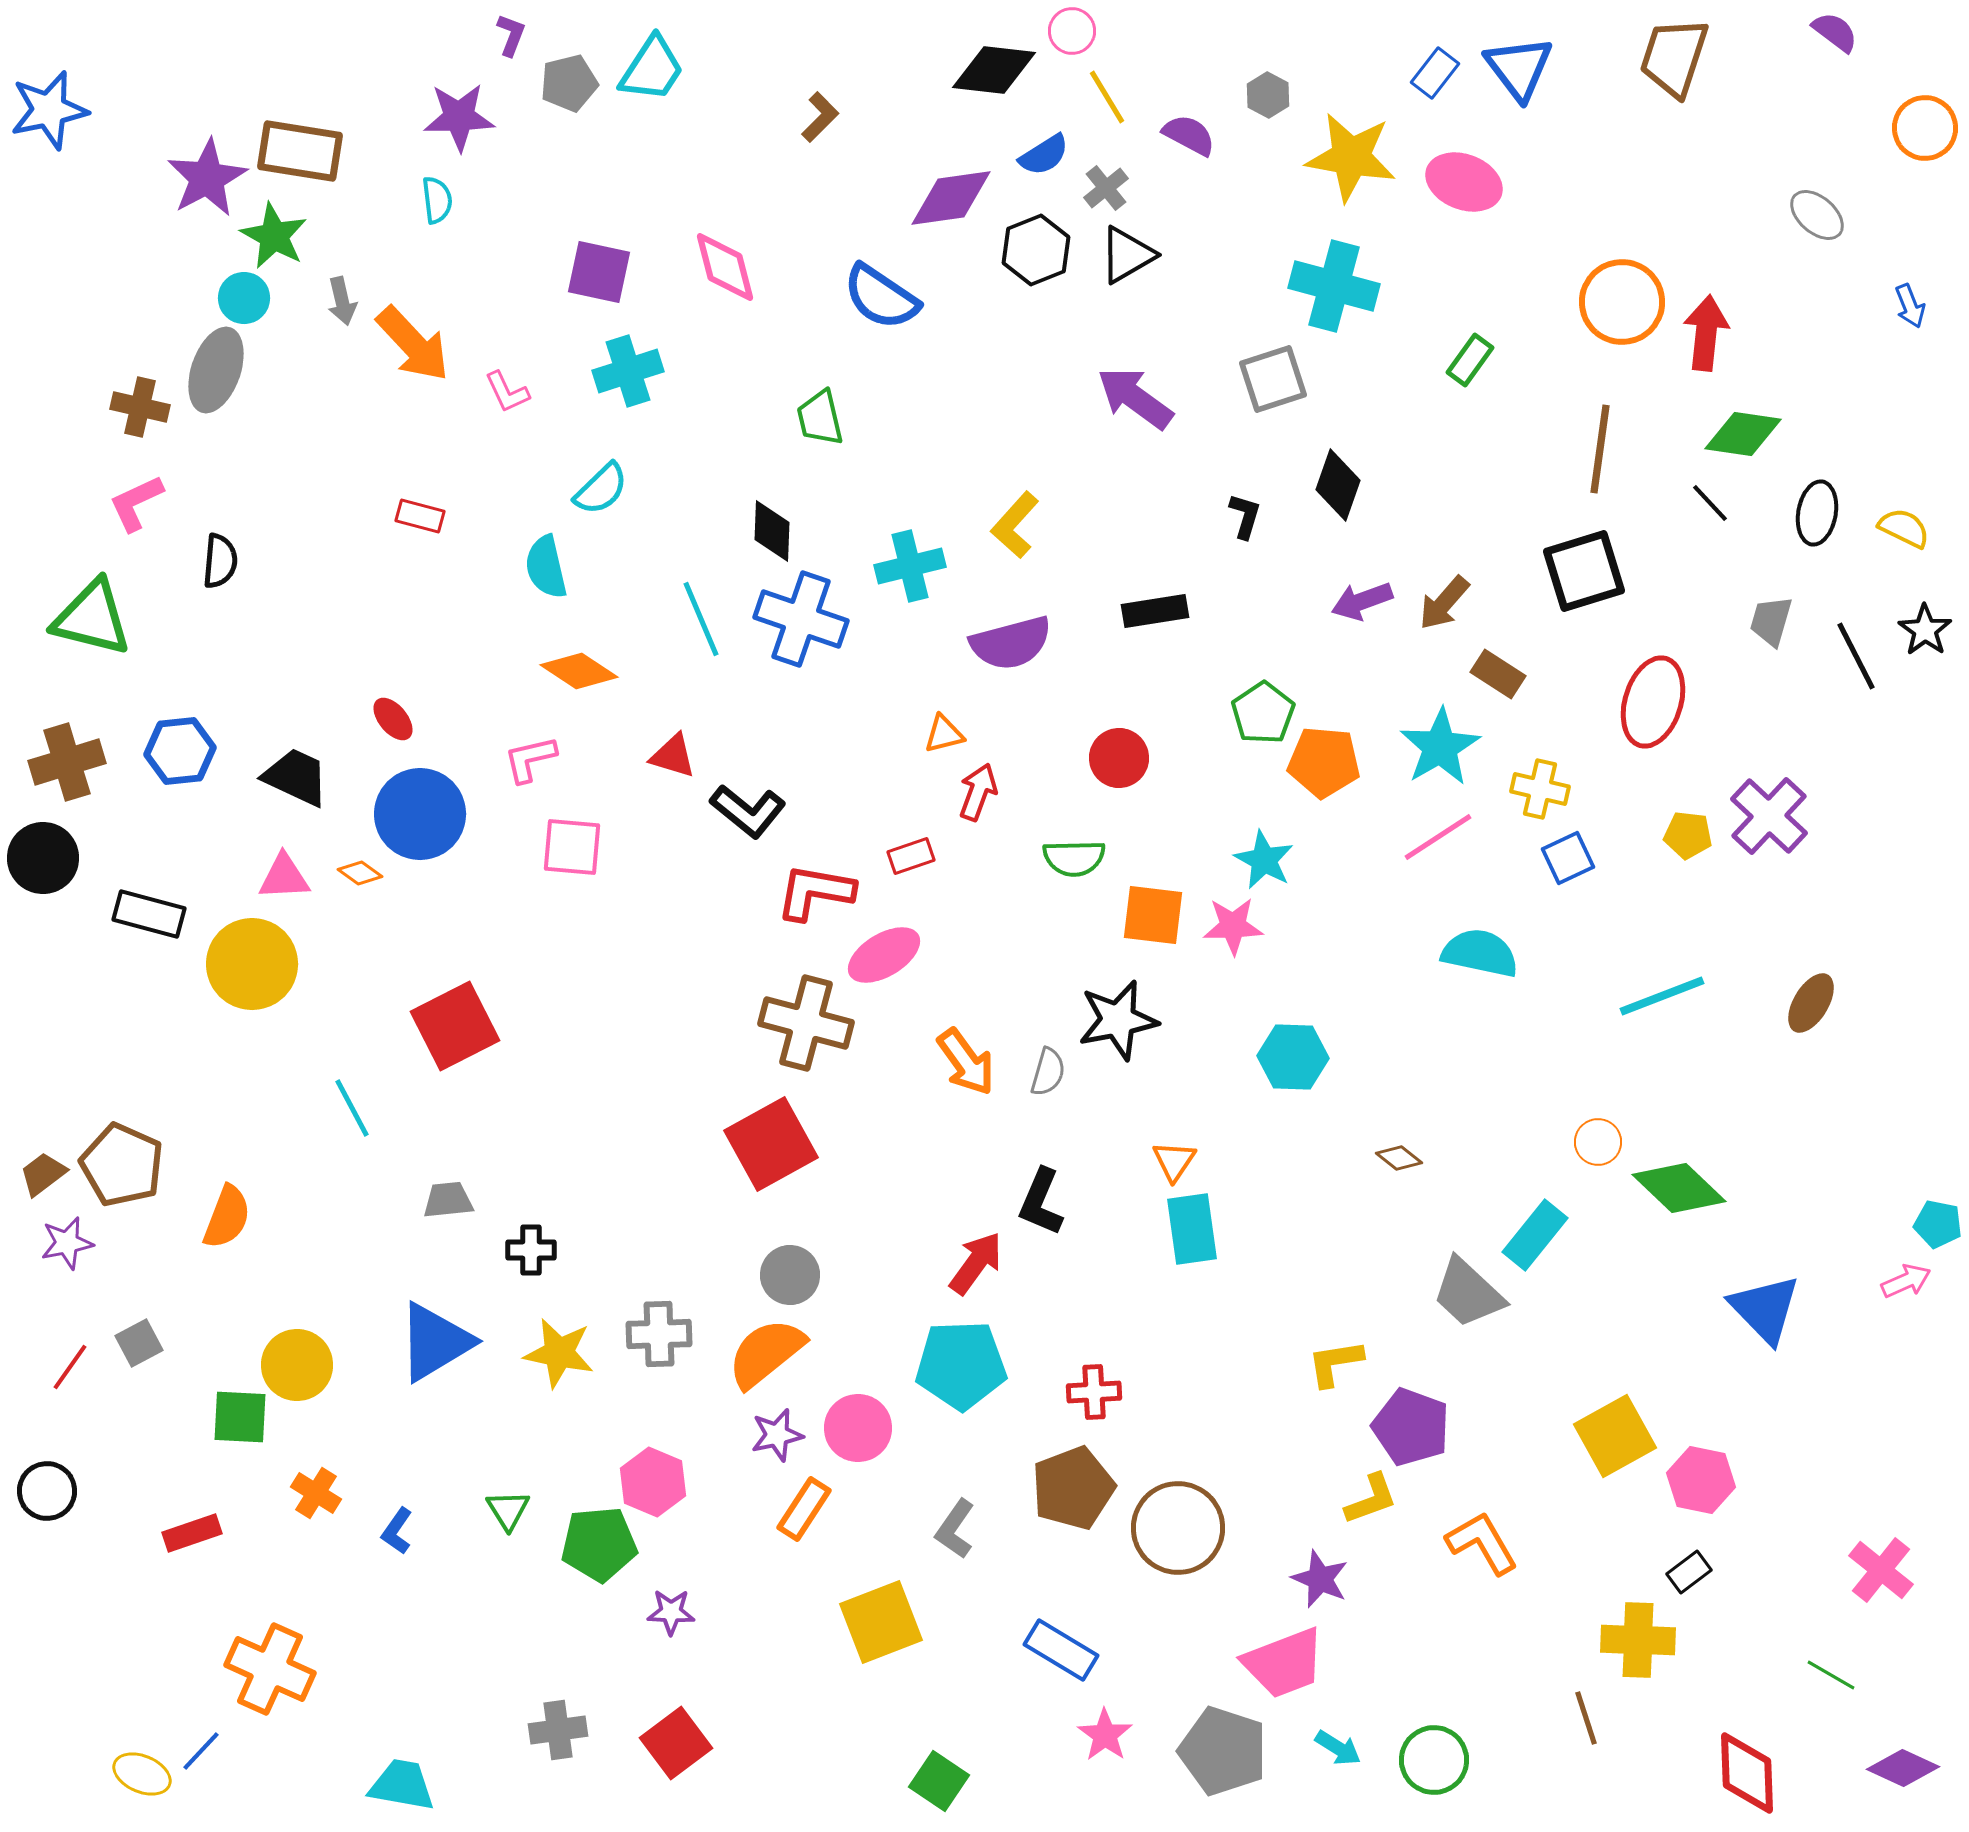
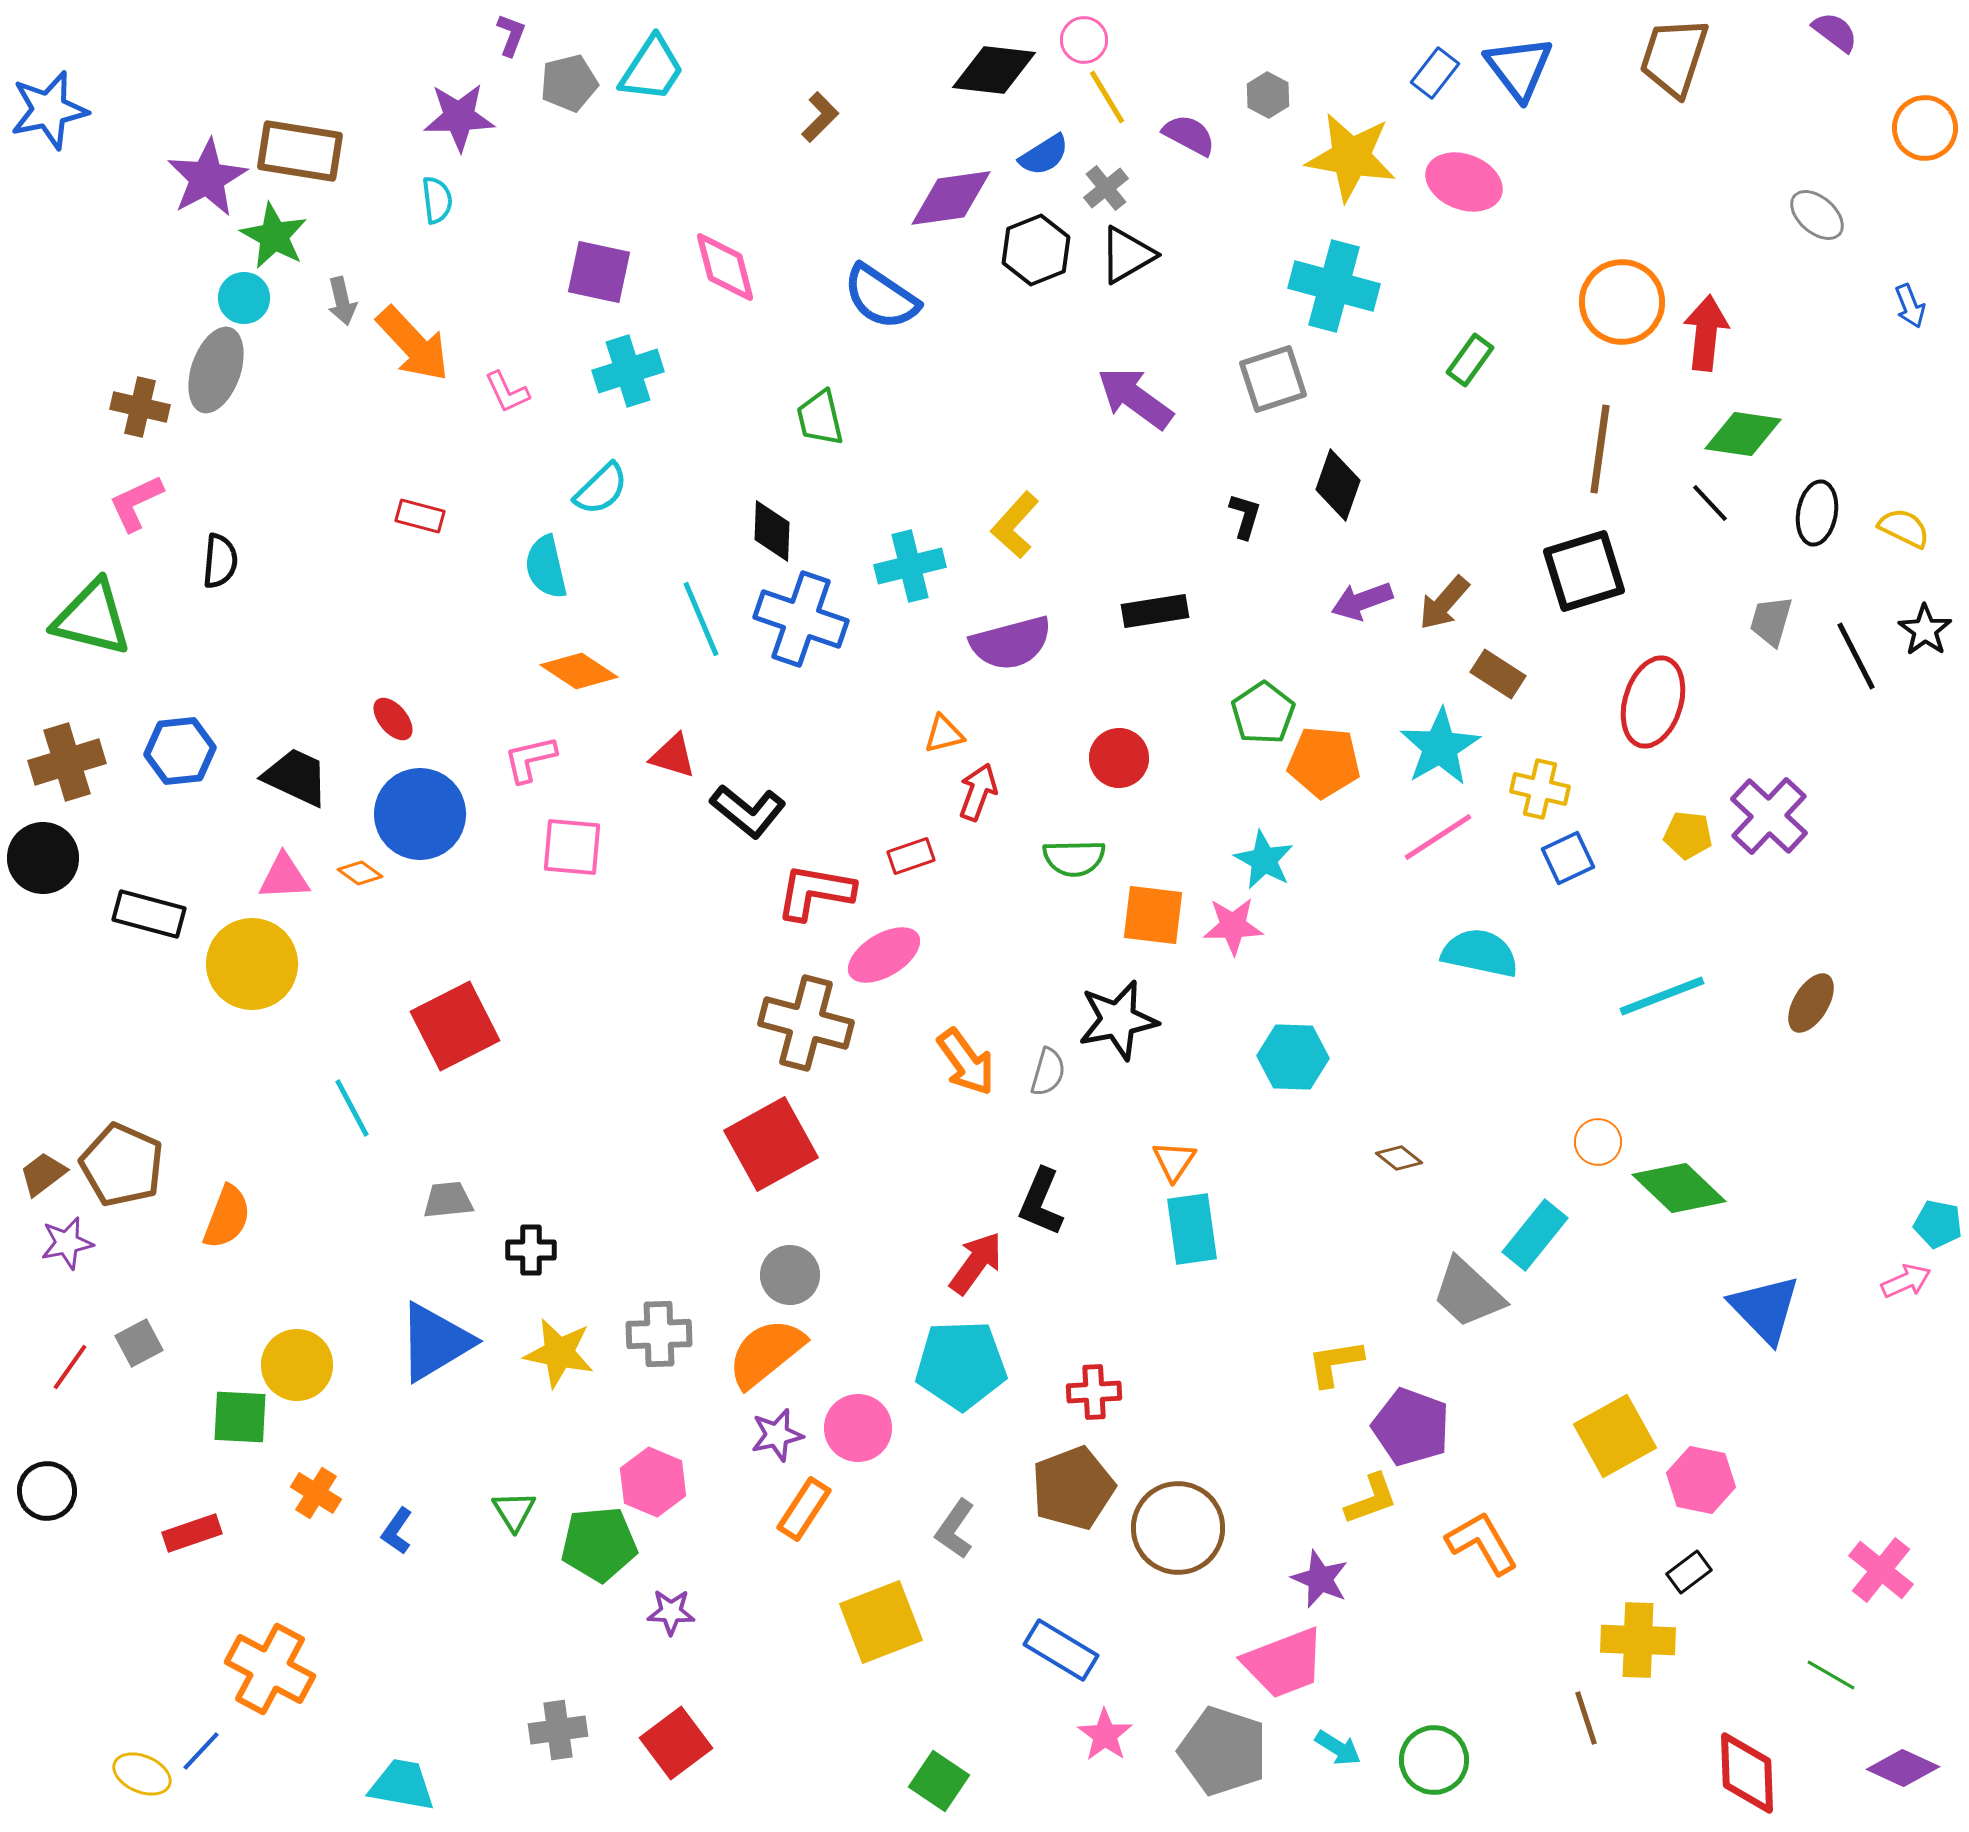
pink circle at (1072, 31): moved 12 px right, 9 px down
green triangle at (508, 1510): moved 6 px right, 1 px down
orange cross at (270, 1669): rotated 4 degrees clockwise
